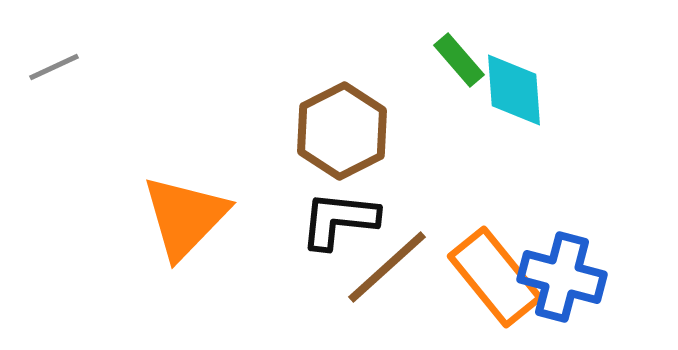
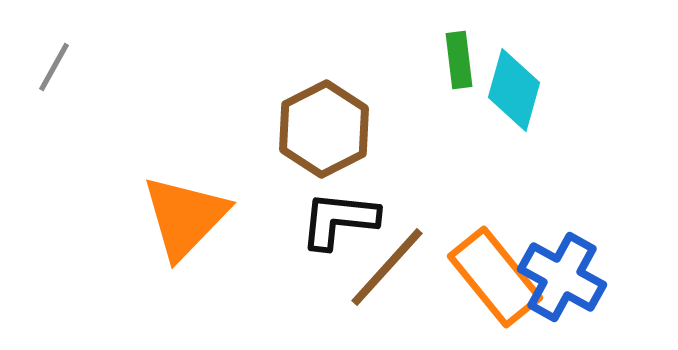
green rectangle: rotated 34 degrees clockwise
gray line: rotated 36 degrees counterclockwise
cyan diamond: rotated 20 degrees clockwise
brown hexagon: moved 18 px left, 2 px up
brown line: rotated 6 degrees counterclockwise
blue cross: rotated 14 degrees clockwise
